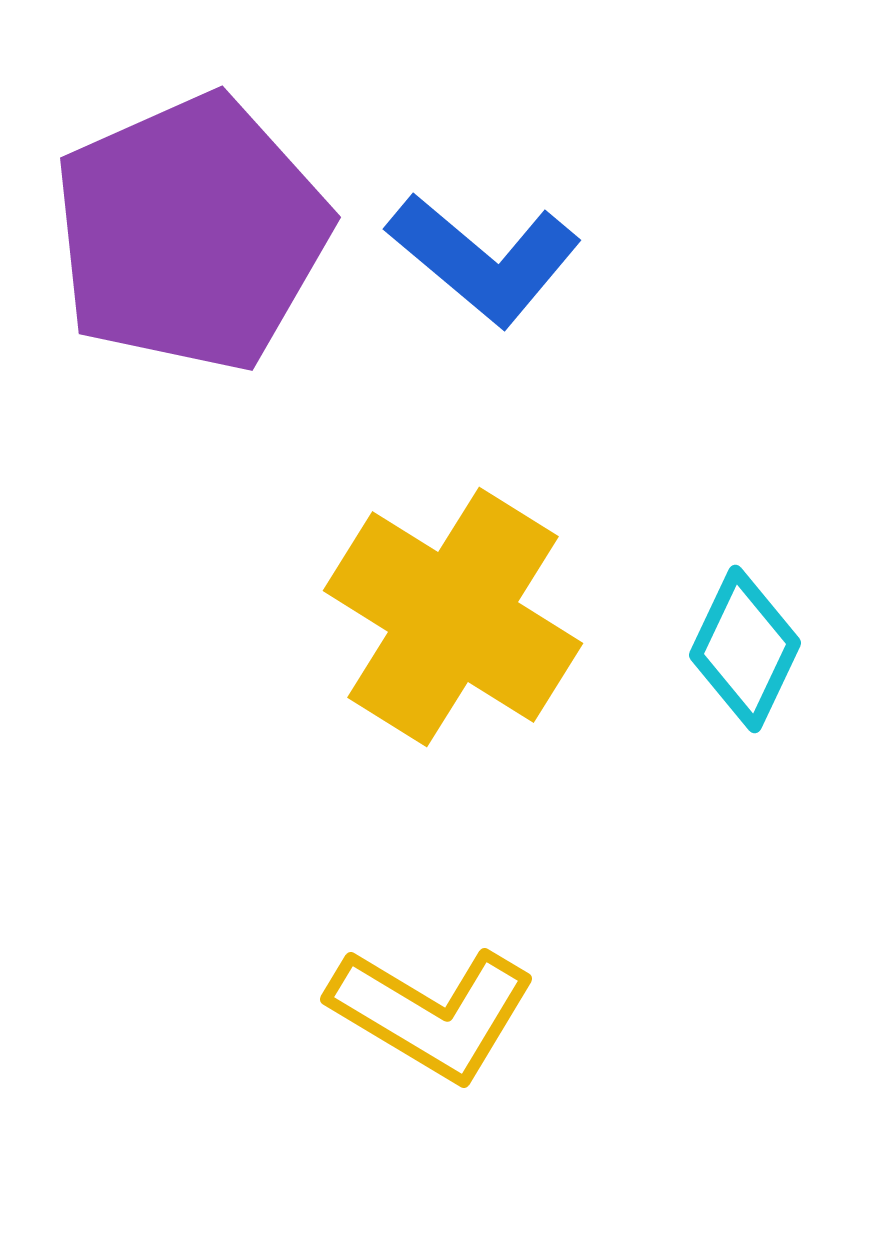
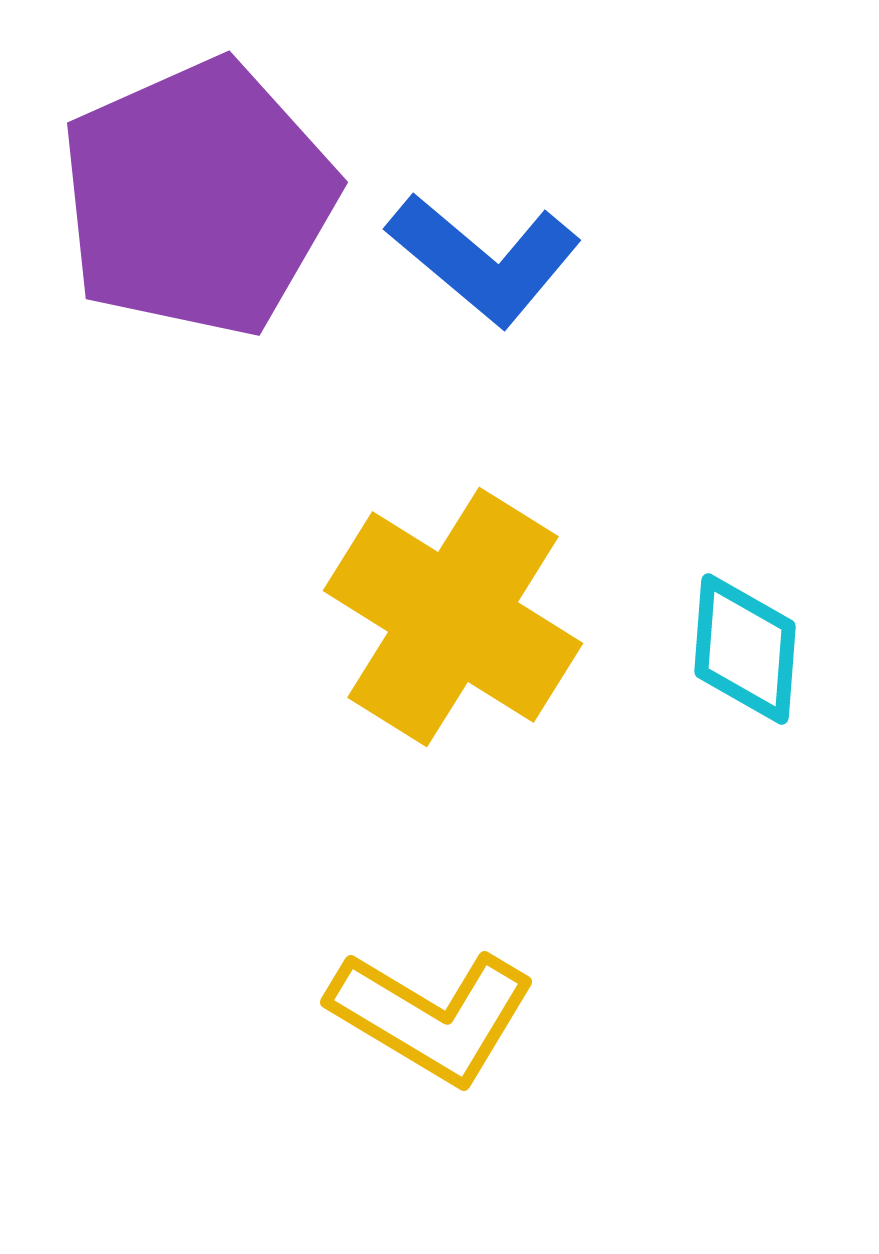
purple pentagon: moved 7 px right, 35 px up
cyan diamond: rotated 21 degrees counterclockwise
yellow L-shape: moved 3 px down
